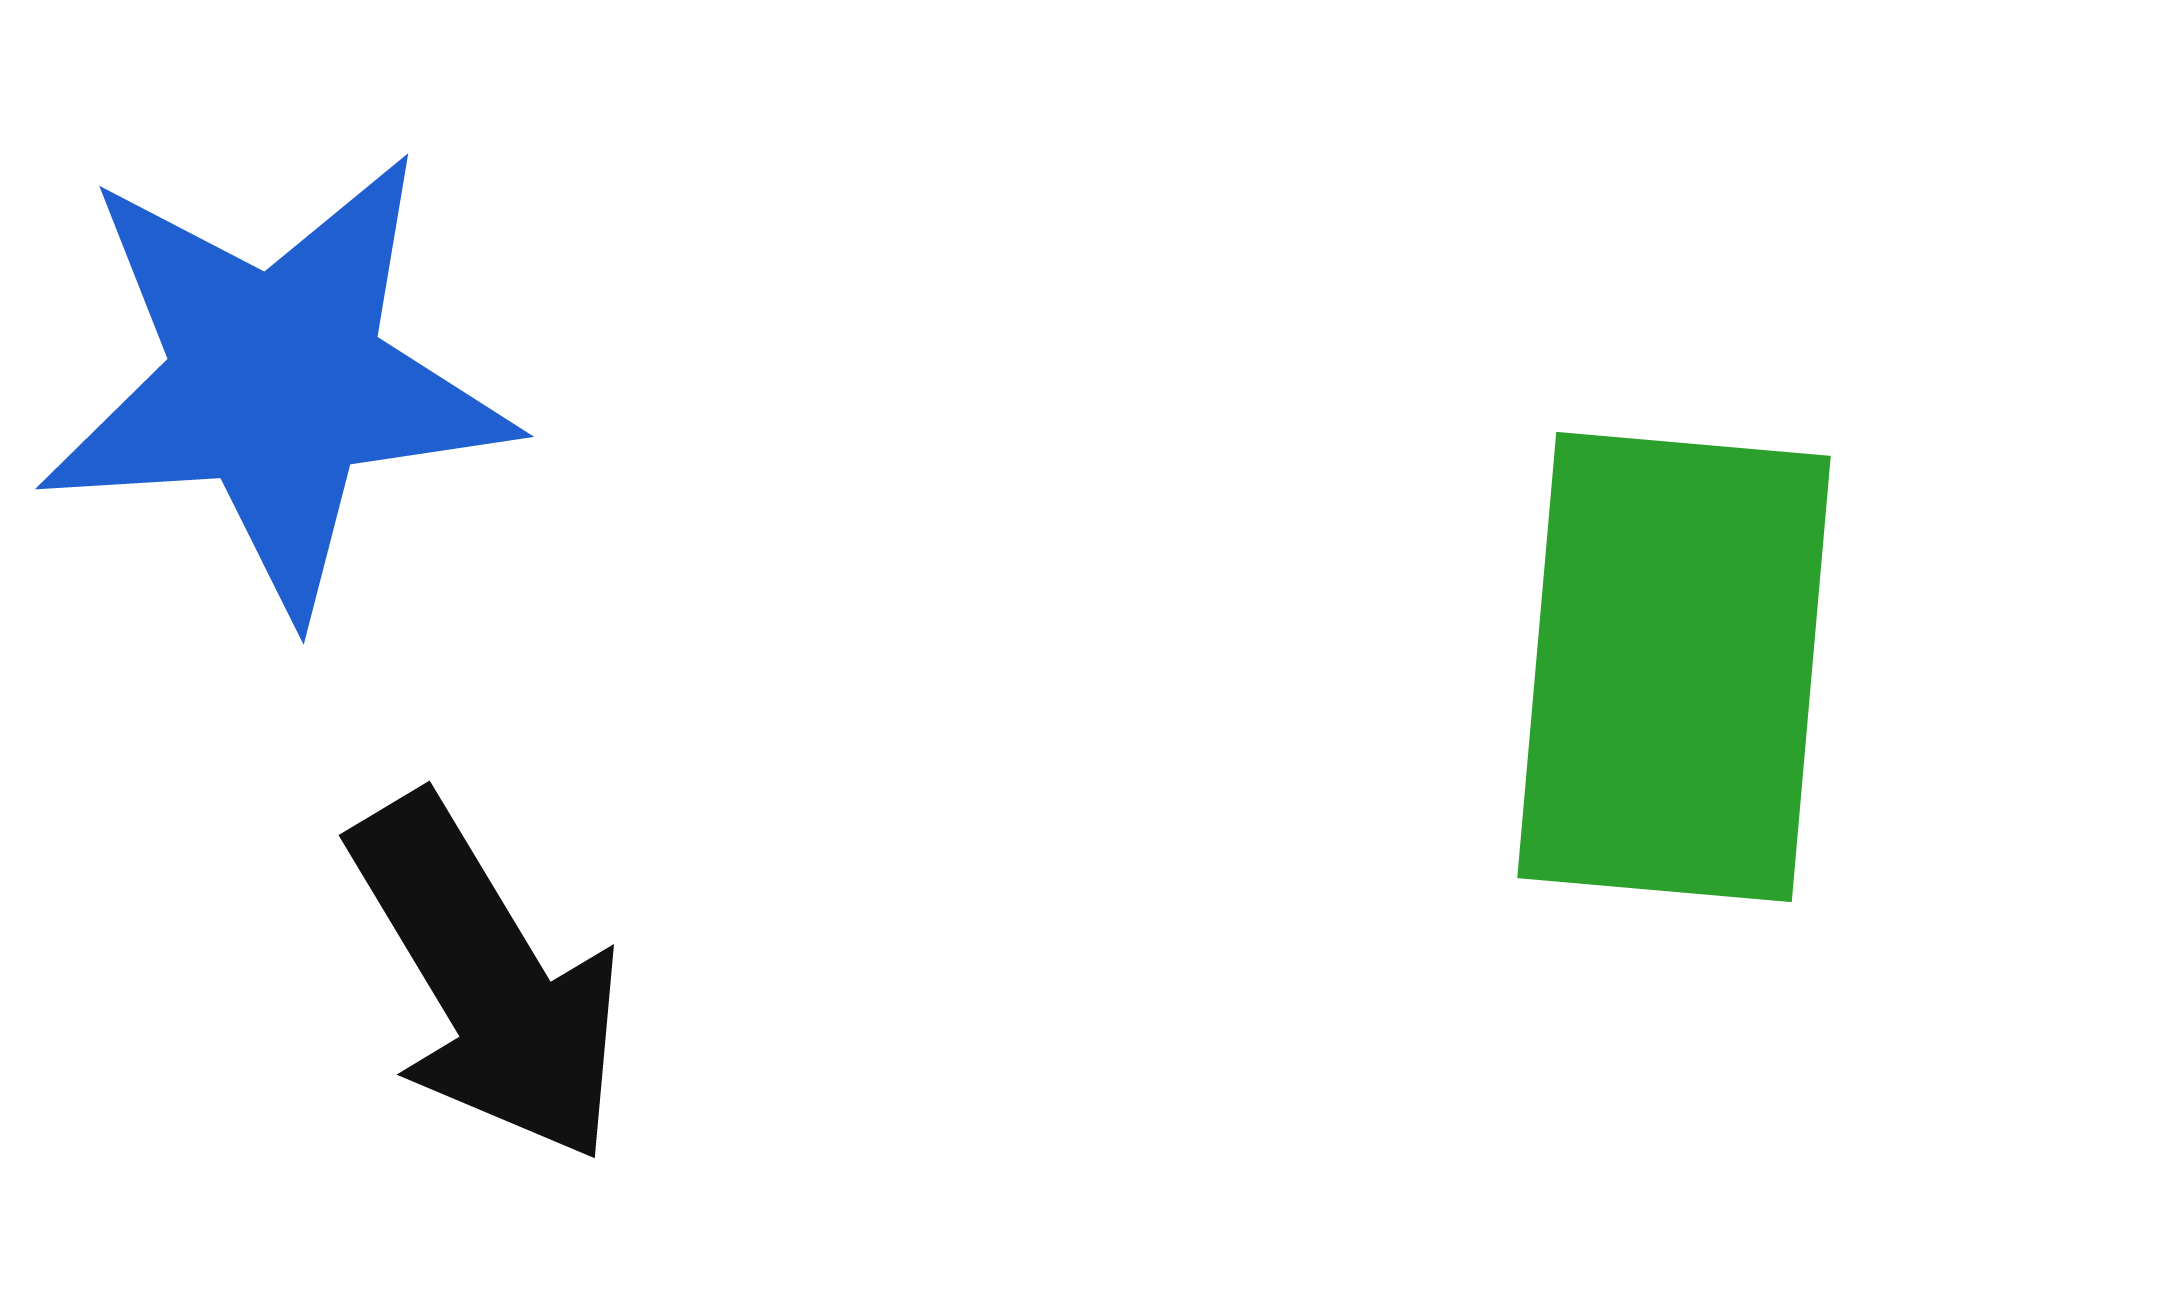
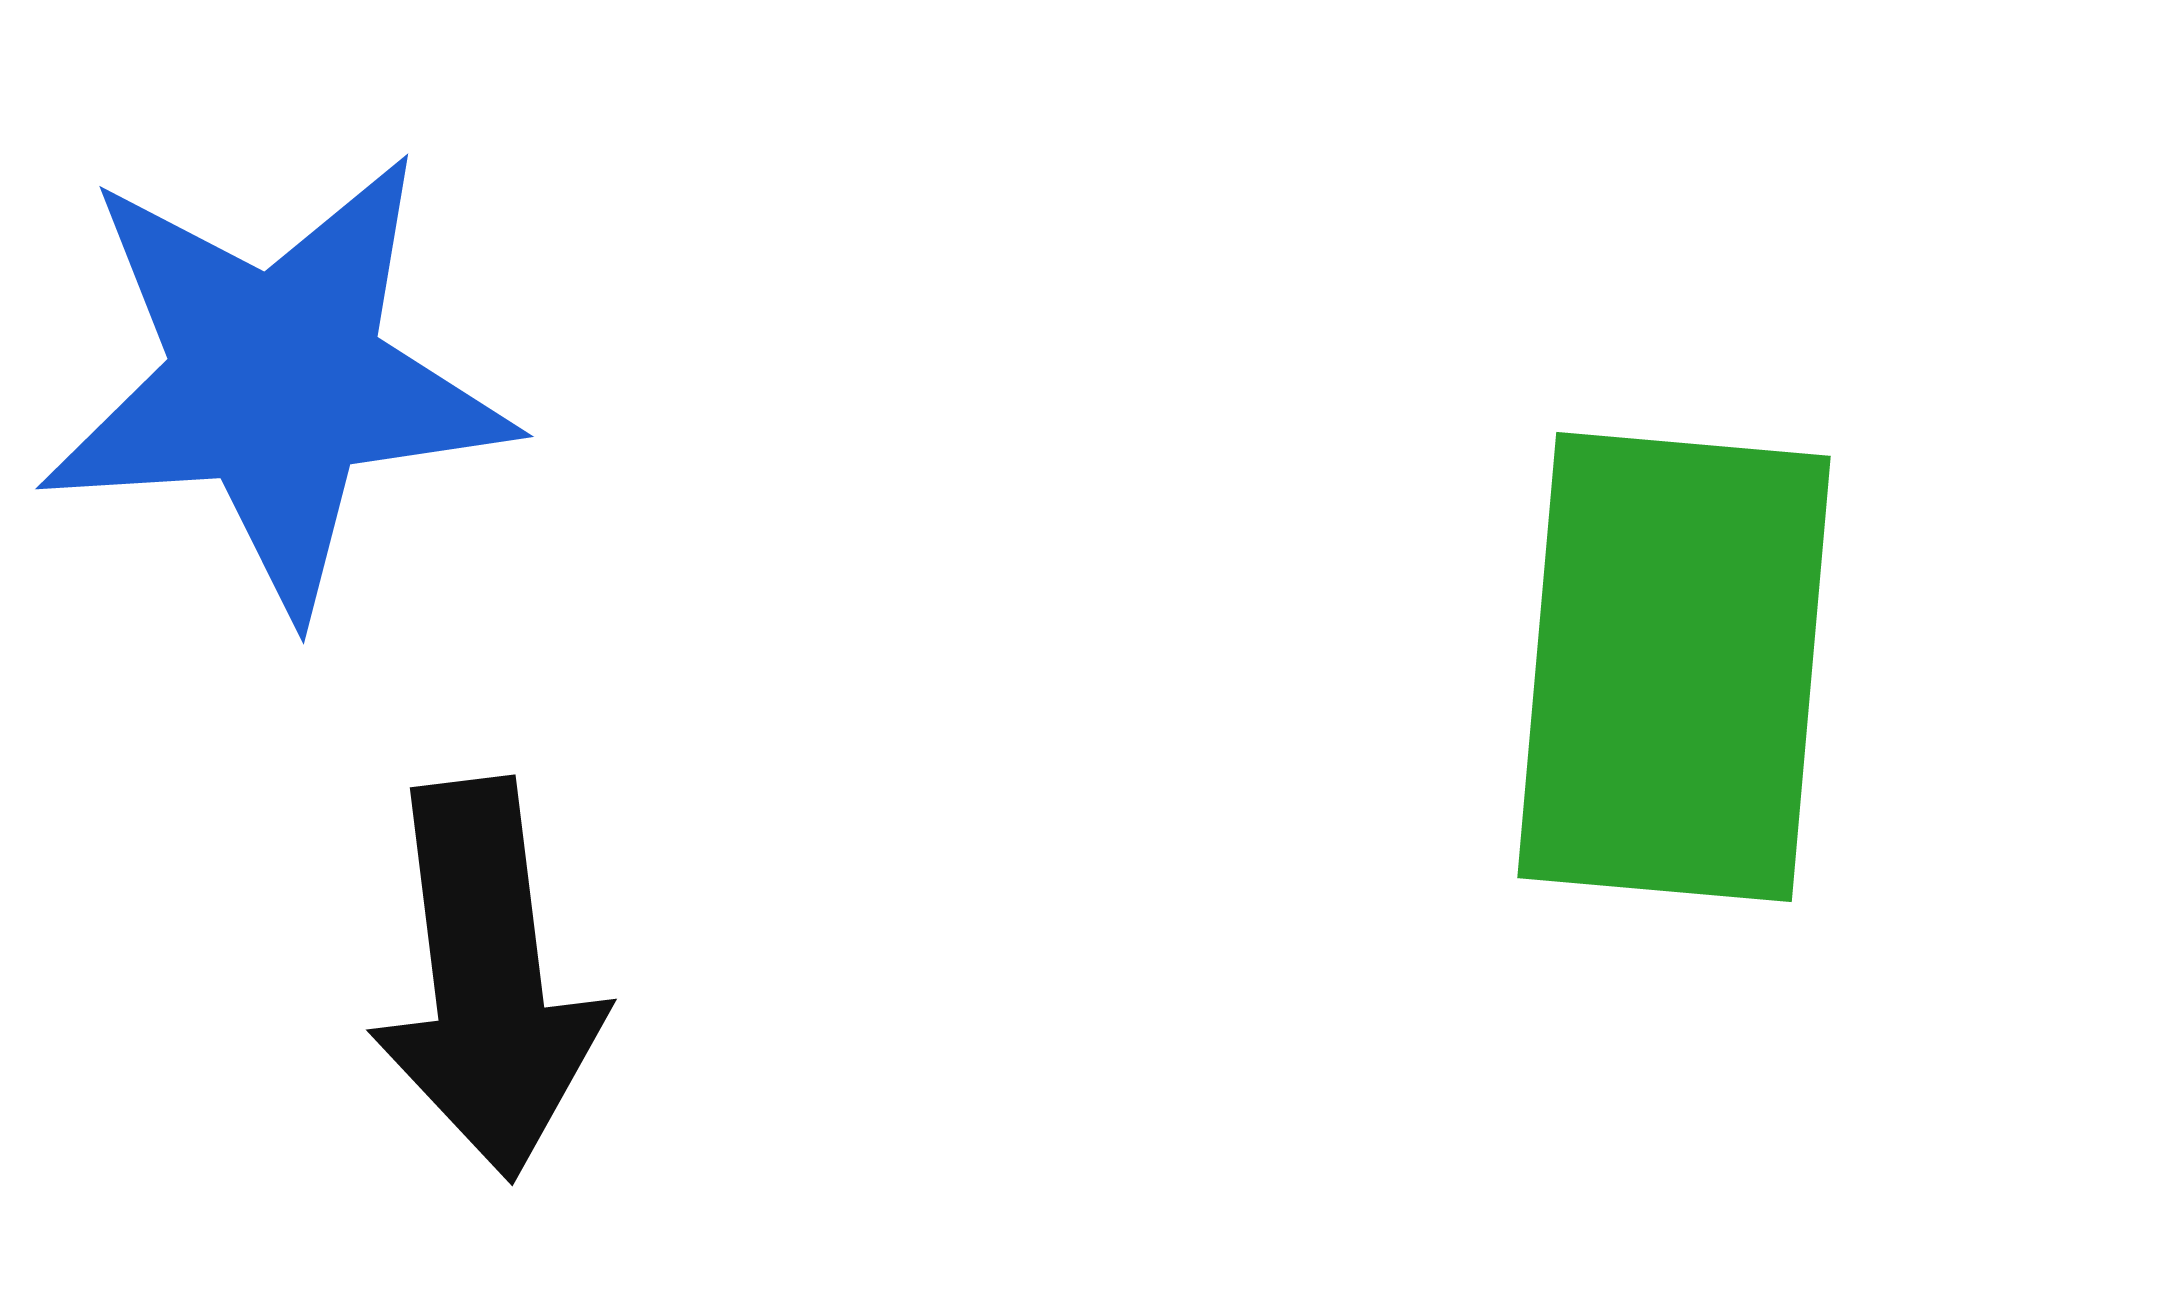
black arrow: rotated 24 degrees clockwise
